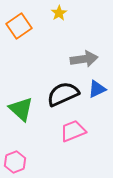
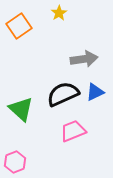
blue triangle: moved 2 px left, 3 px down
